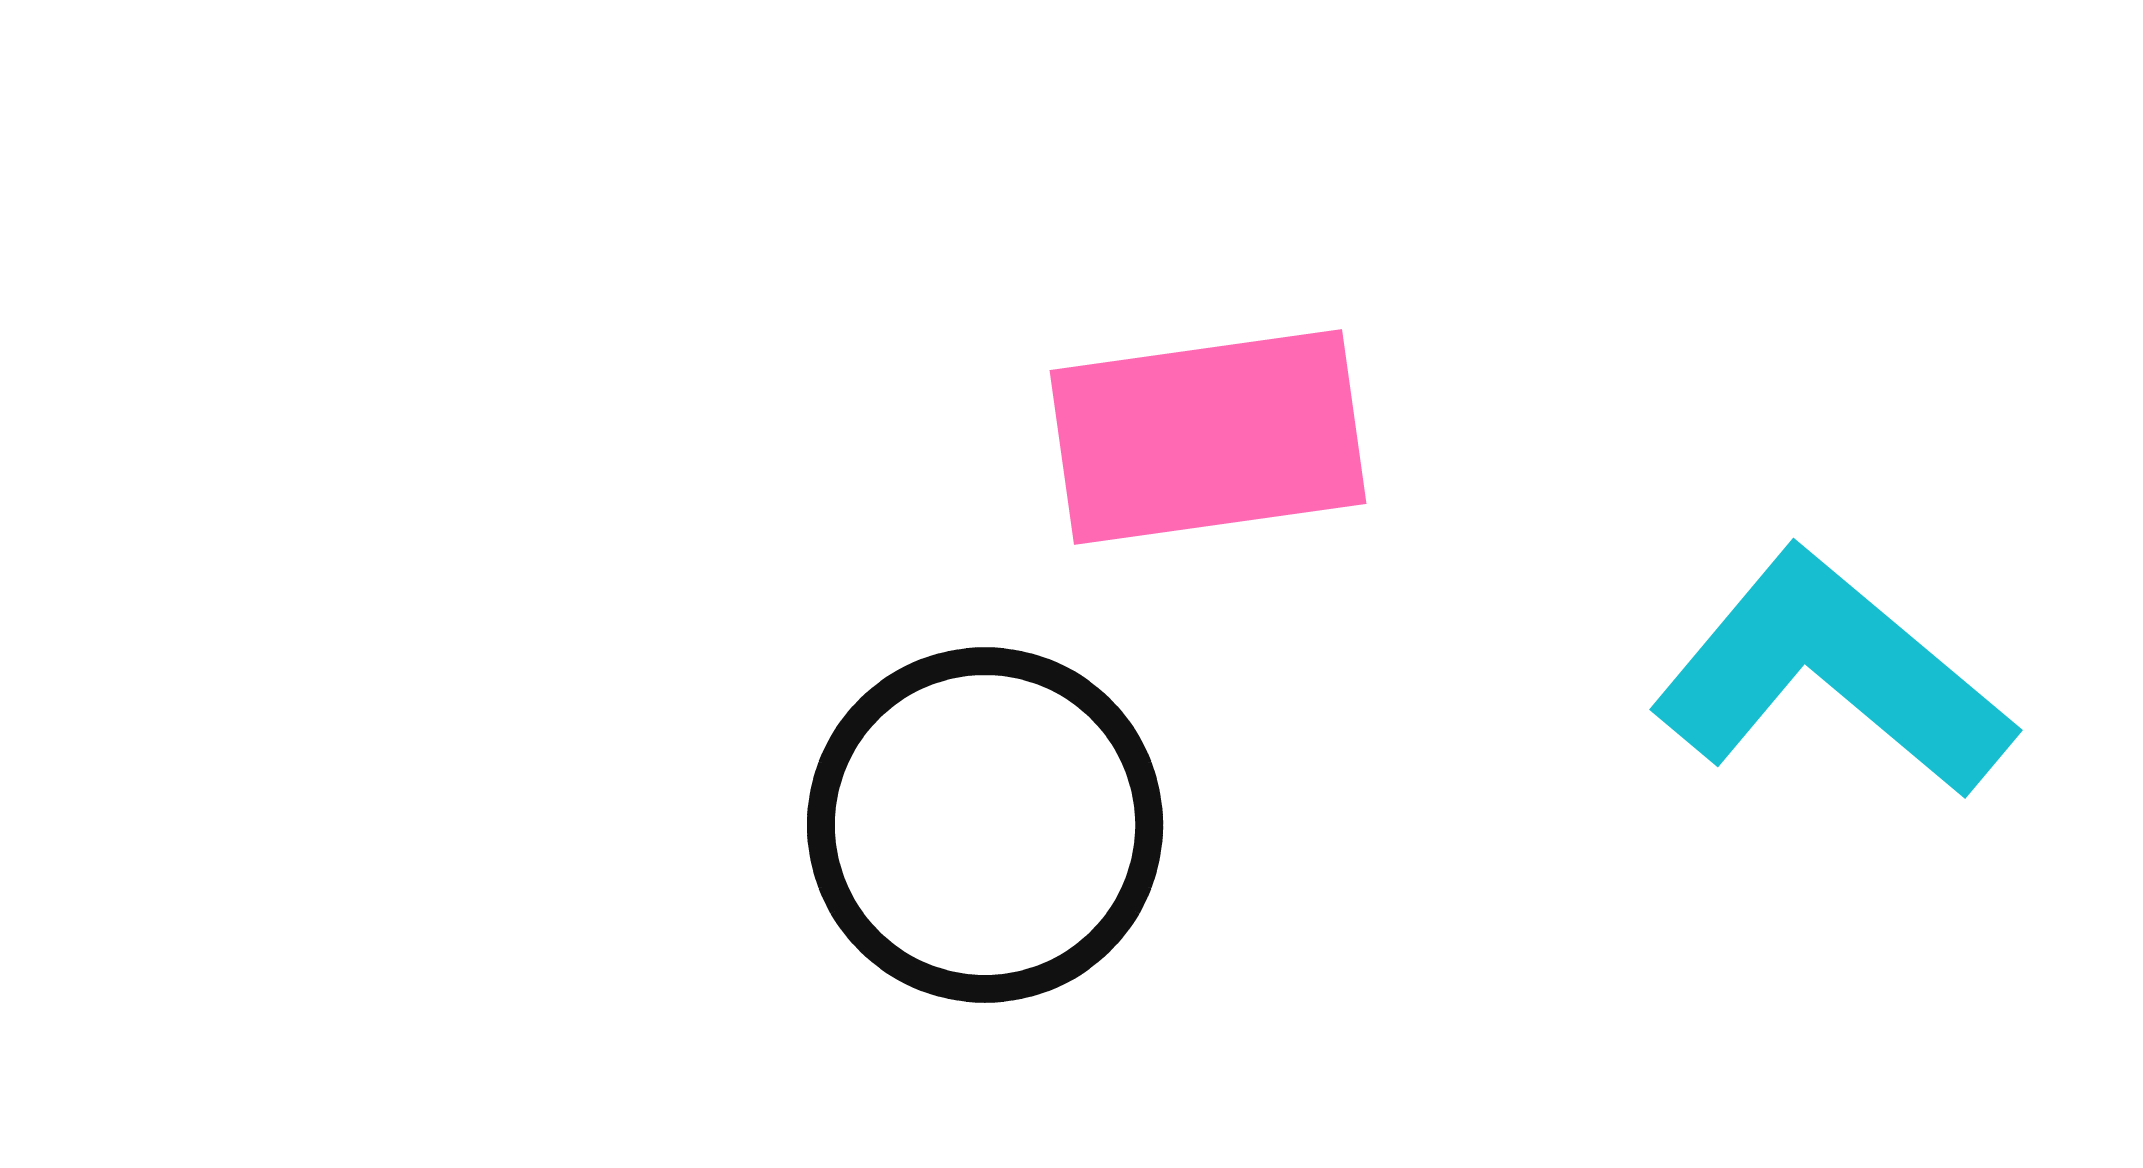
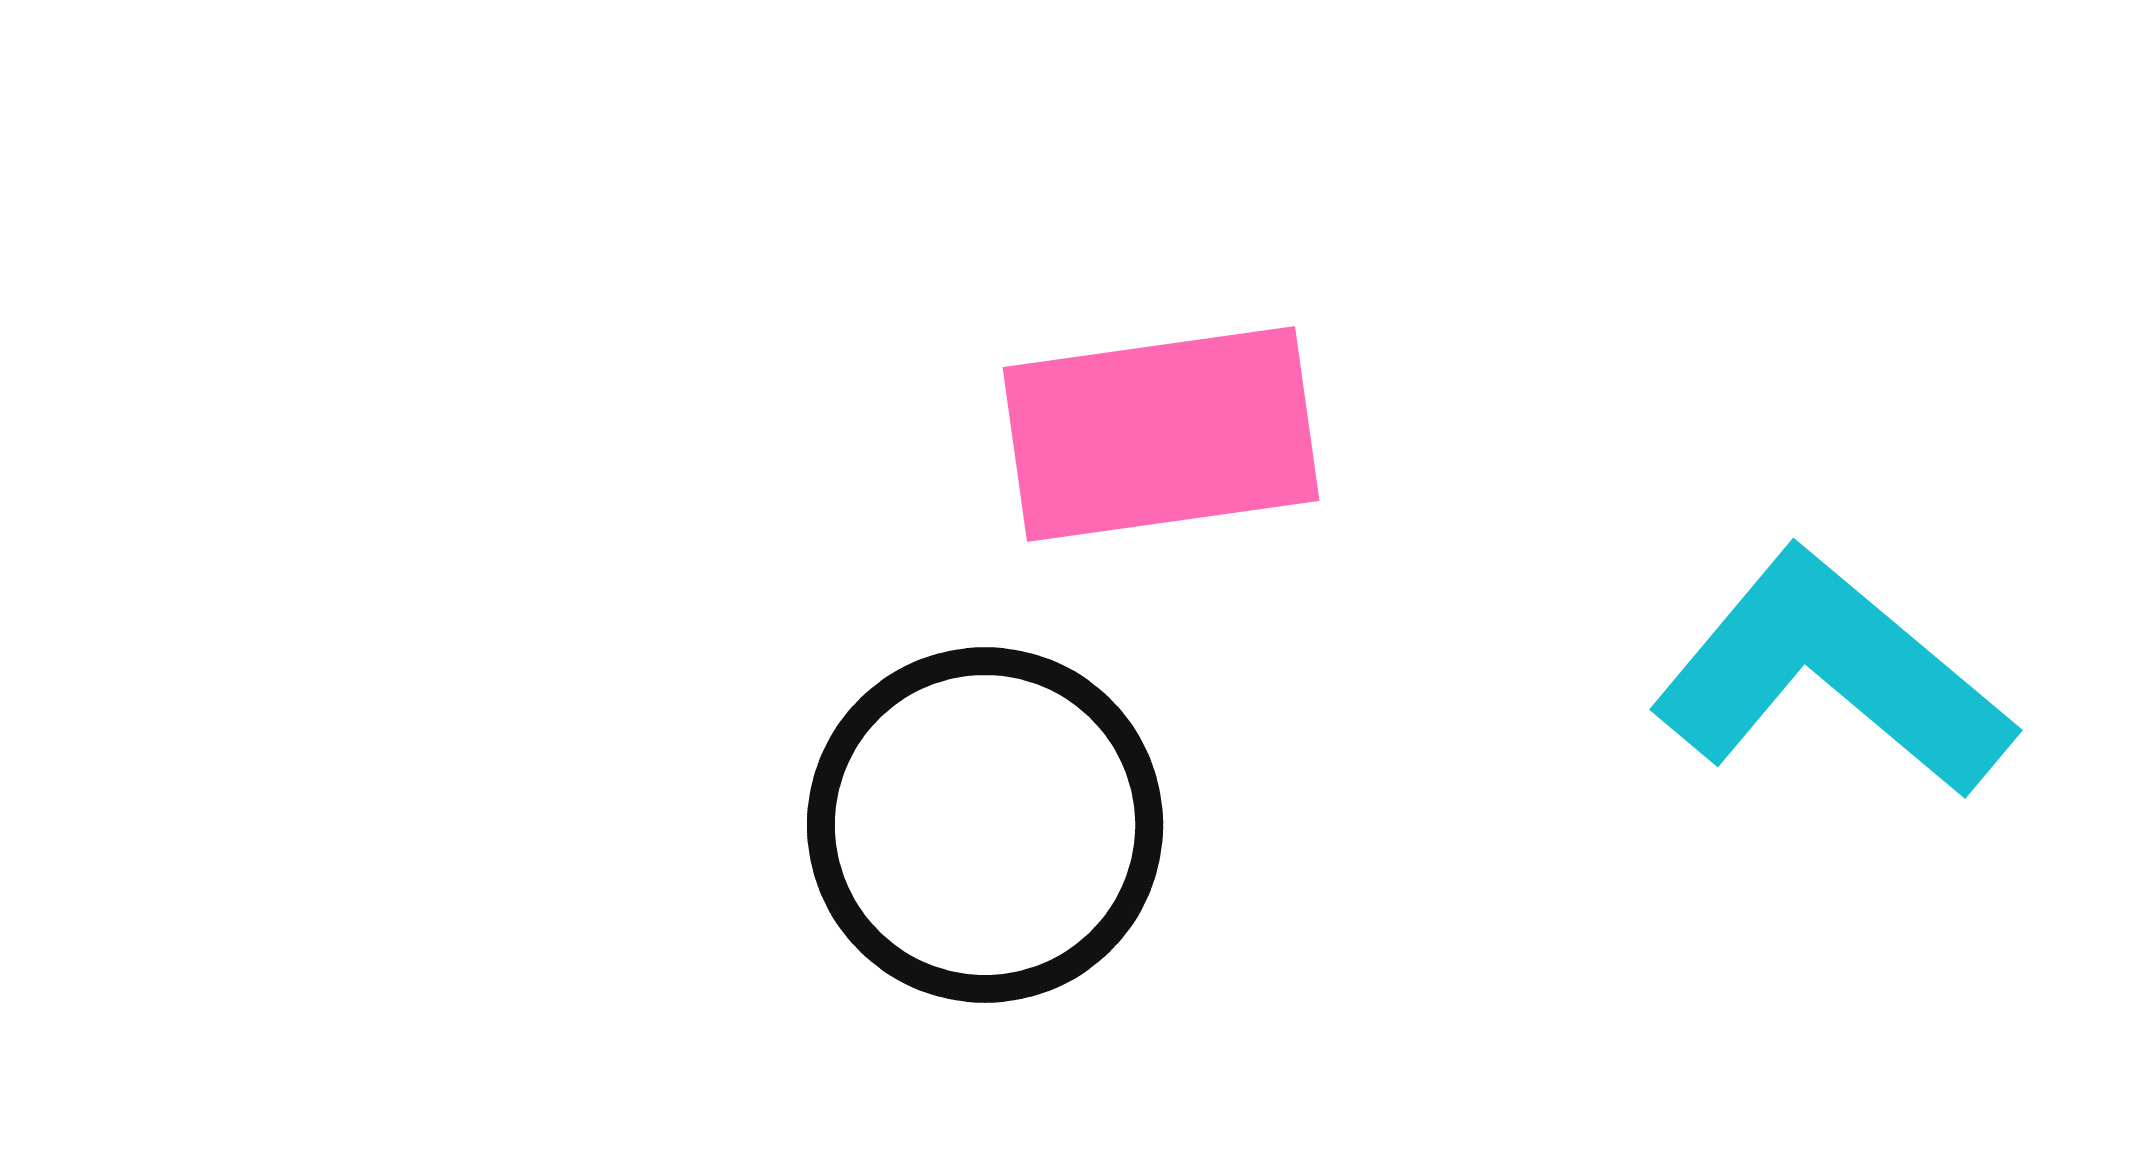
pink rectangle: moved 47 px left, 3 px up
